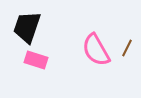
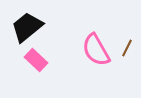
black trapezoid: rotated 32 degrees clockwise
pink rectangle: rotated 25 degrees clockwise
